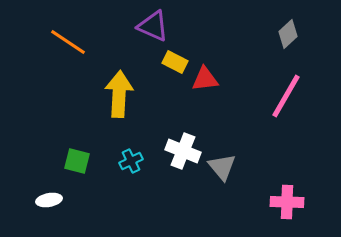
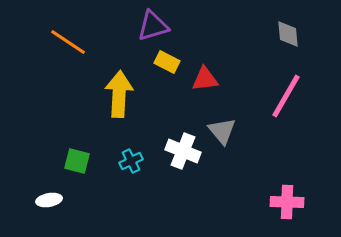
purple triangle: rotated 40 degrees counterclockwise
gray diamond: rotated 52 degrees counterclockwise
yellow rectangle: moved 8 px left
gray triangle: moved 36 px up
